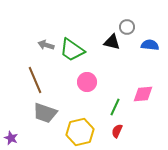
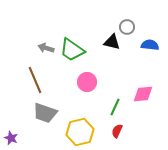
gray arrow: moved 3 px down
